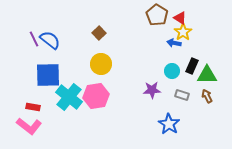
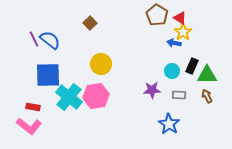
brown square: moved 9 px left, 10 px up
gray rectangle: moved 3 px left; rotated 16 degrees counterclockwise
